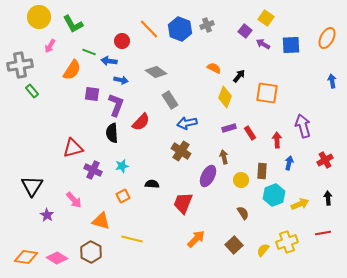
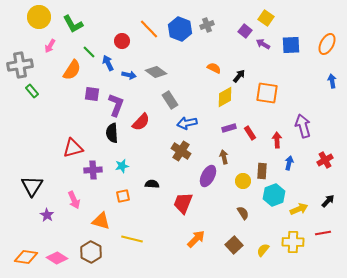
orange ellipse at (327, 38): moved 6 px down
green line at (89, 52): rotated 24 degrees clockwise
blue arrow at (109, 61): moved 1 px left, 2 px down; rotated 56 degrees clockwise
blue arrow at (121, 80): moved 8 px right, 5 px up
yellow diamond at (225, 97): rotated 40 degrees clockwise
purple cross at (93, 170): rotated 30 degrees counterclockwise
yellow circle at (241, 180): moved 2 px right, 1 px down
orange square at (123, 196): rotated 16 degrees clockwise
black arrow at (328, 198): moved 3 px down; rotated 48 degrees clockwise
pink arrow at (74, 200): rotated 18 degrees clockwise
yellow arrow at (300, 204): moved 1 px left, 5 px down
yellow cross at (287, 242): moved 6 px right; rotated 20 degrees clockwise
